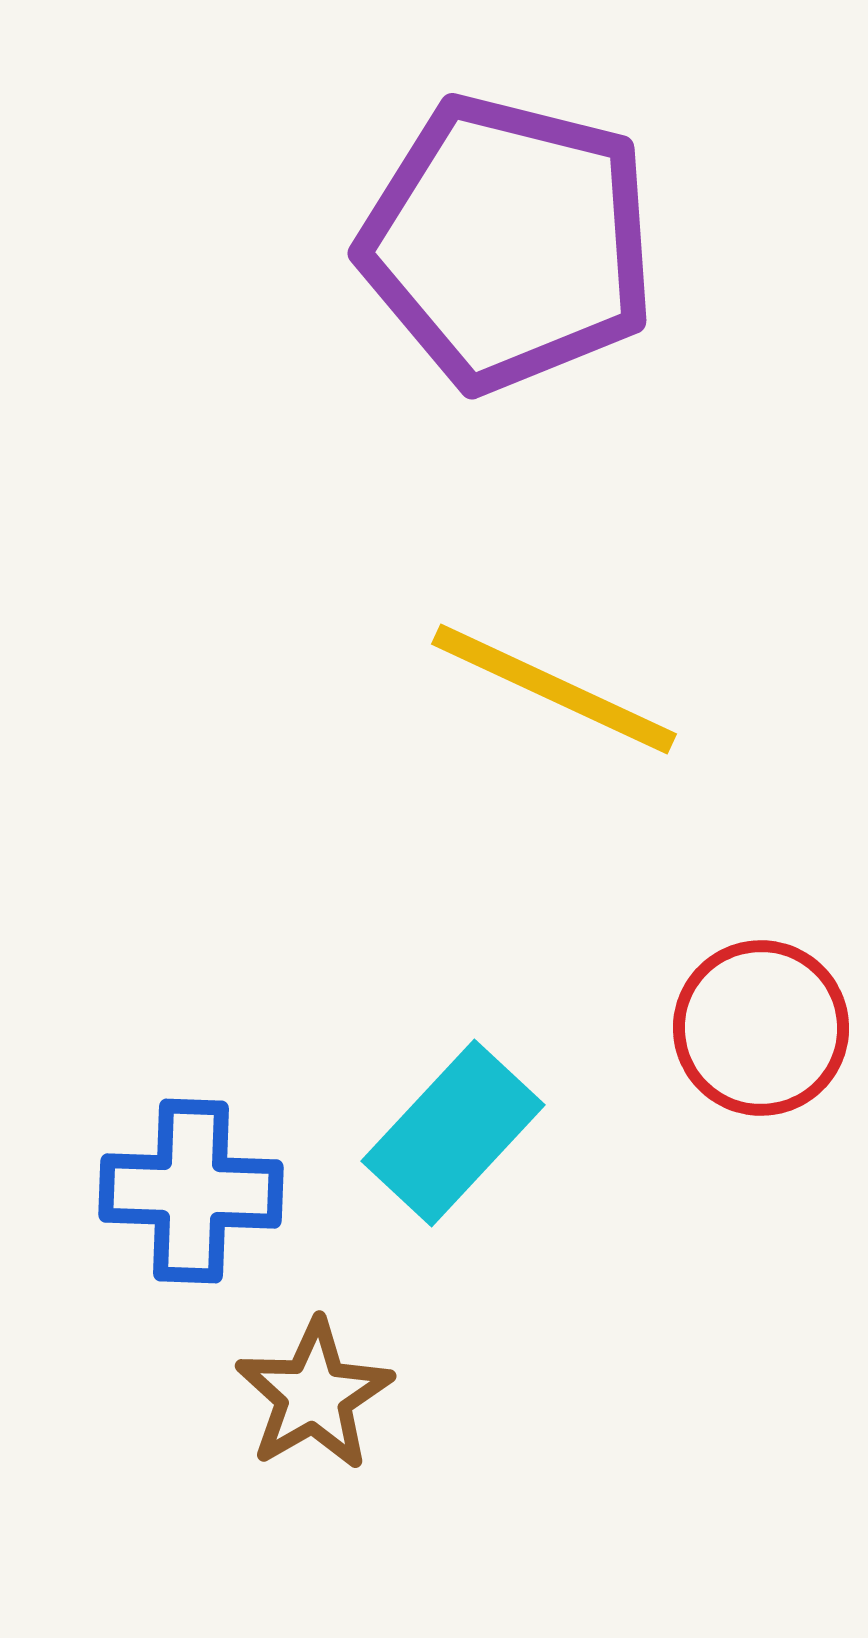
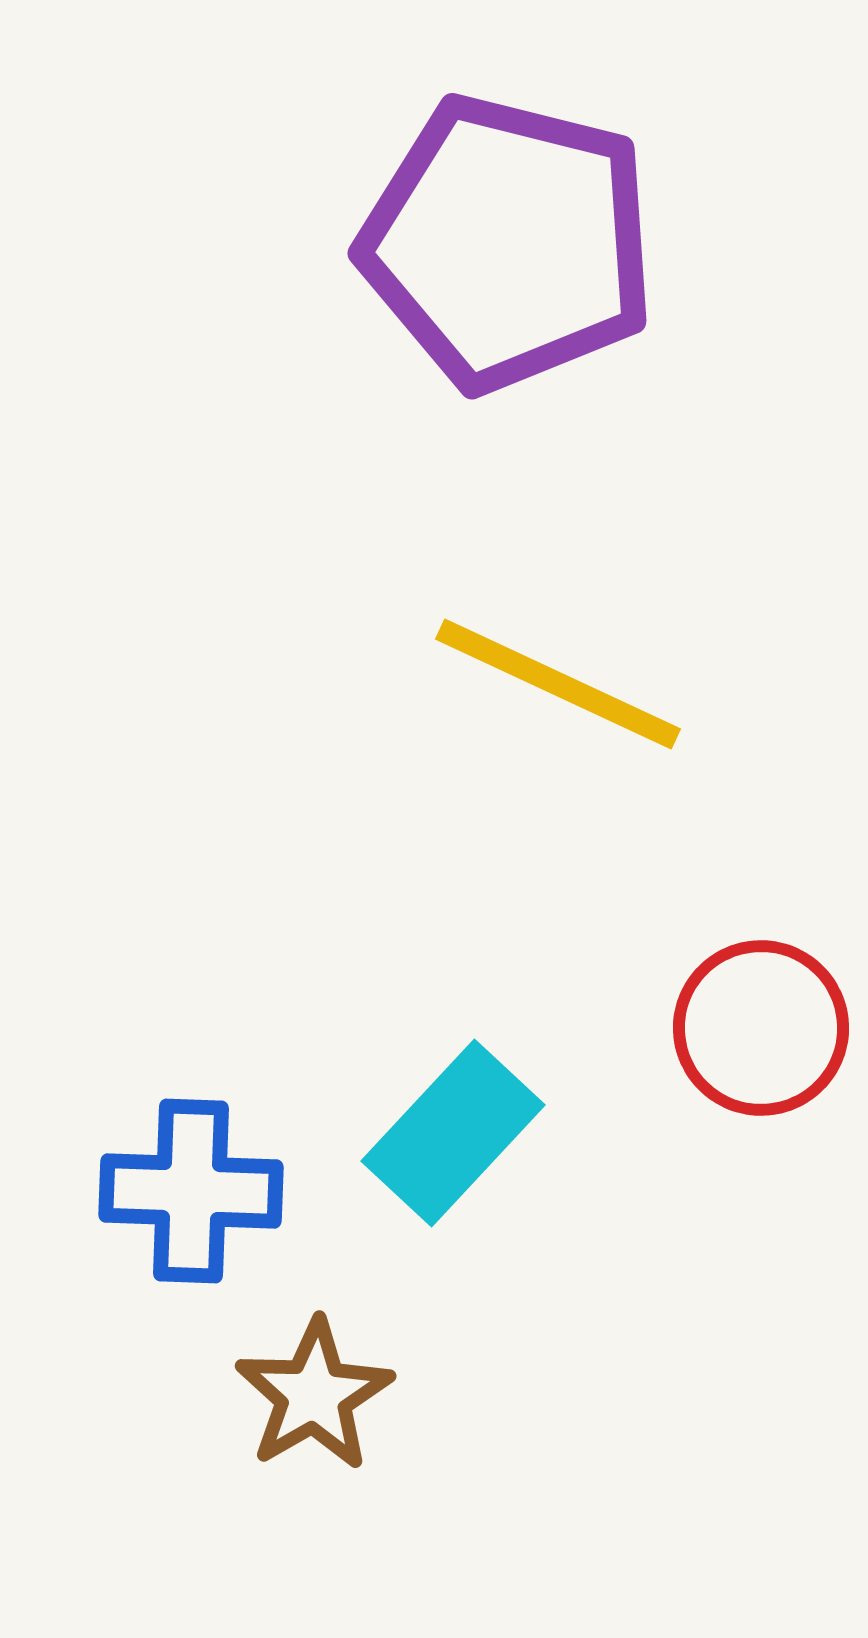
yellow line: moved 4 px right, 5 px up
